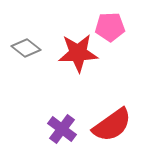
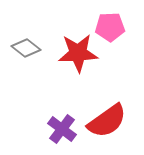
red semicircle: moved 5 px left, 4 px up
